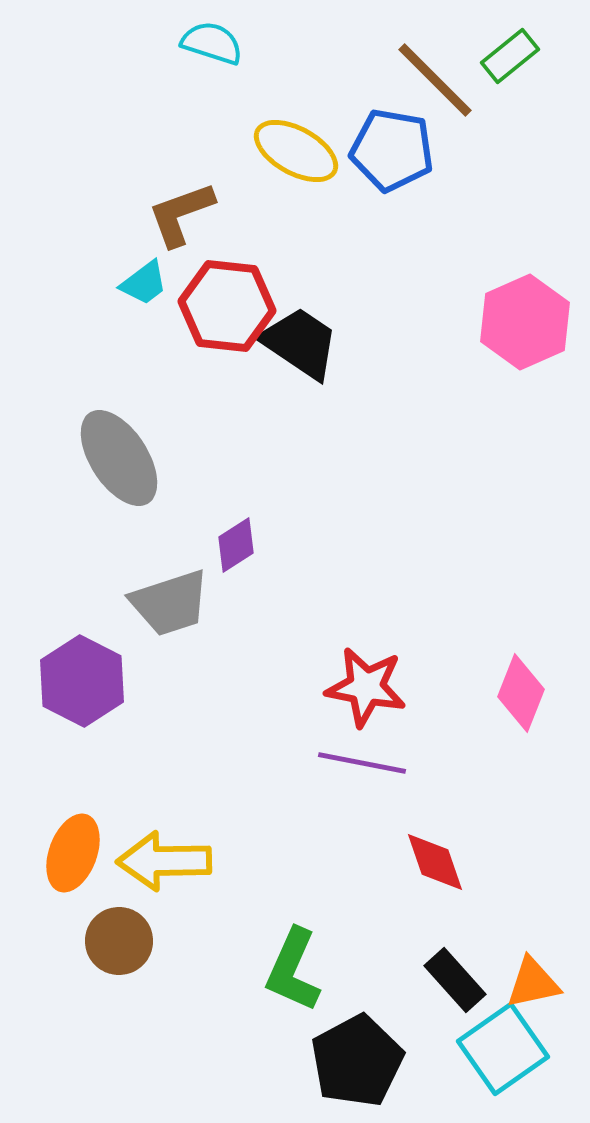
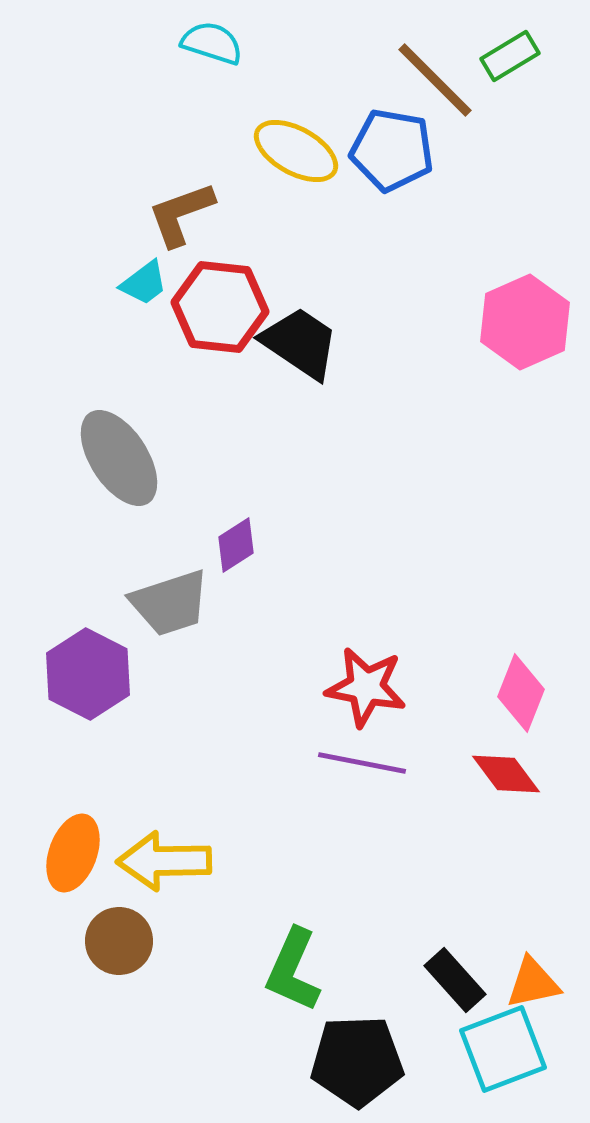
green rectangle: rotated 8 degrees clockwise
red hexagon: moved 7 px left, 1 px down
purple hexagon: moved 6 px right, 7 px up
red diamond: moved 71 px right, 88 px up; rotated 18 degrees counterclockwise
cyan square: rotated 14 degrees clockwise
black pentagon: rotated 26 degrees clockwise
